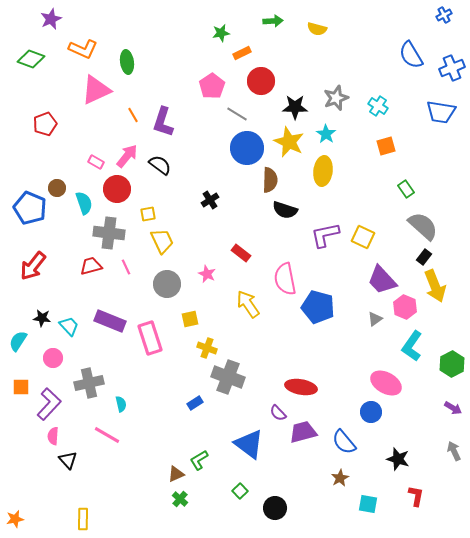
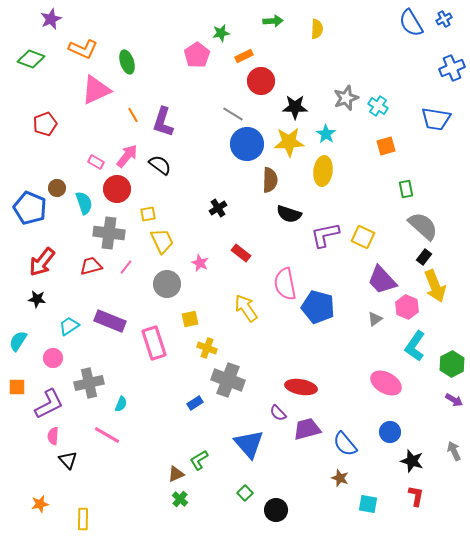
blue cross at (444, 15): moved 4 px down
yellow semicircle at (317, 29): rotated 102 degrees counterclockwise
orange rectangle at (242, 53): moved 2 px right, 3 px down
blue semicircle at (411, 55): moved 32 px up
green ellipse at (127, 62): rotated 10 degrees counterclockwise
pink pentagon at (212, 86): moved 15 px left, 31 px up
gray star at (336, 98): moved 10 px right
blue trapezoid at (441, 112): moved 5 px left, 7 px down
gray line at (237, 114): moved 4 px left
yellow star at (289, 142): rotated 28 degrees counterclockwise
blue circle at (247, 148): moved 4 px up
green rectangle at (406, 189): rotated 24 degrees clockwise
black cross at (210, 200): moved 8 px right, 8 px down
black semicircle at (285, 210): moved 4 px right, 4 px down
red arrow at (33, 266): moved 9 px right, 4 px up
pink line at (126, 267): rotated 63 degrees clockwise
pink star at (207, 274): moved 7 px left, 11 px up
pink semicircle at (285, 279): moved 5 px down
yellow arrow at (248, 304): moved 2 px left, 4 px down
pink hexagon at (405, 307): moved 2 px right
black star at (42, 318): moved 5 px left, 19 px up
cyan trapezoid at (69, 326): rotated 80 degrees counterclockwise
pink rectangle at (150, 338): moved 4 px right, 5 px down
cyan L-shape at (412, 346): moved 3 px right
gray cross at (228, 377): moved 3 px down
orange square at (21, 387): moved 4 px left
purple L-shape at (49, 404): rotated 20 degrees clockwise
cyan semicircle at (121, 404): rotated 35 degrees clockwise
purple arrow at (453, 408): moved 1 px right, 8 px up
blue circle at (371, 412): moved 19 px right, 20 px down
purple trapezoid at (303, 432): moved 4 px right, 3 px up
blue semicircle at (344, 442): moved 1 px right, 2 px down
blue triangle at (249, 444): rotated 12 degrees clockwise
black star at (398, 459): moved 14 px right, 2 px down
brown star at (340, 478): rotated 24 degrees counterclockwise
green square at (240, 491): moved 5 px right, 2 px down
black circle at (275, 508): moved 1 px right, 2 px down
orange star at (15, 519): moved 25 px right, 15 px up
